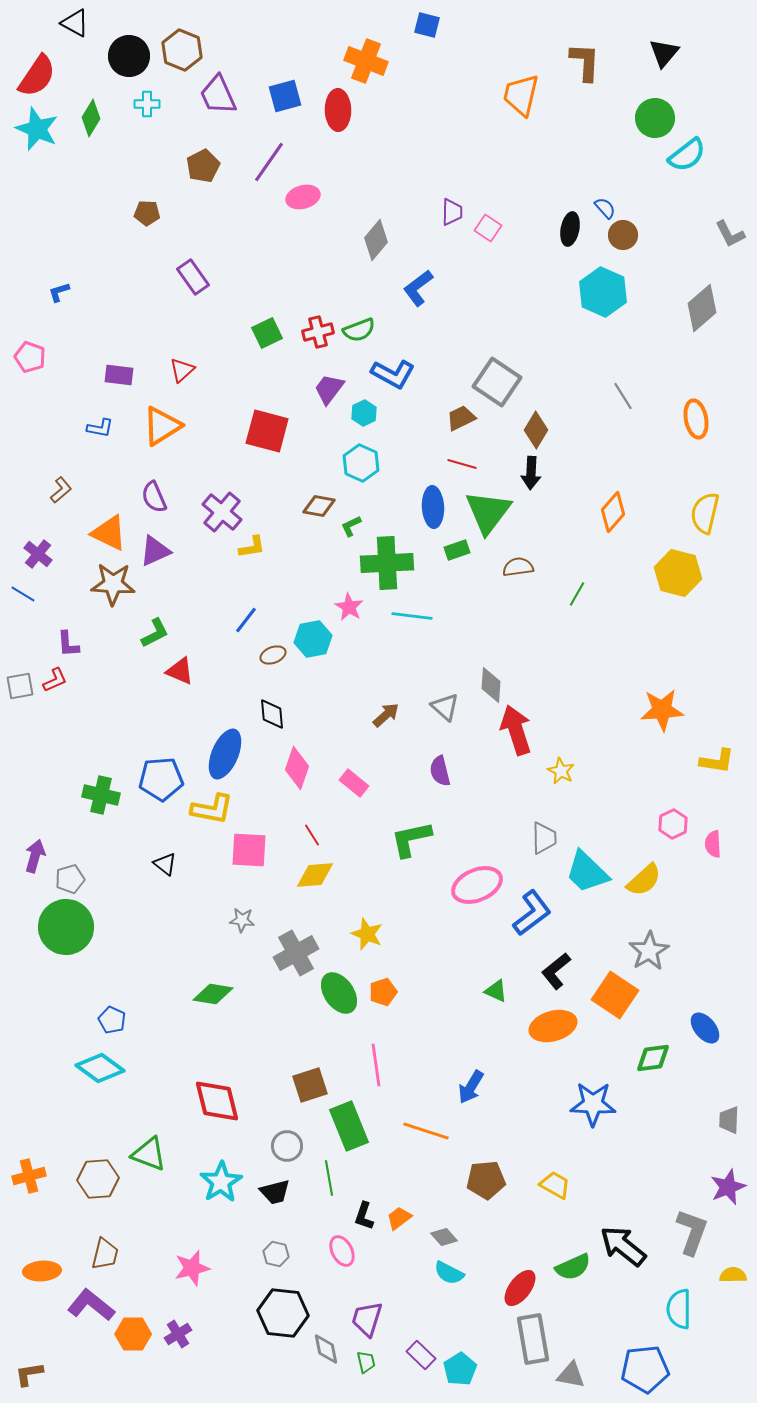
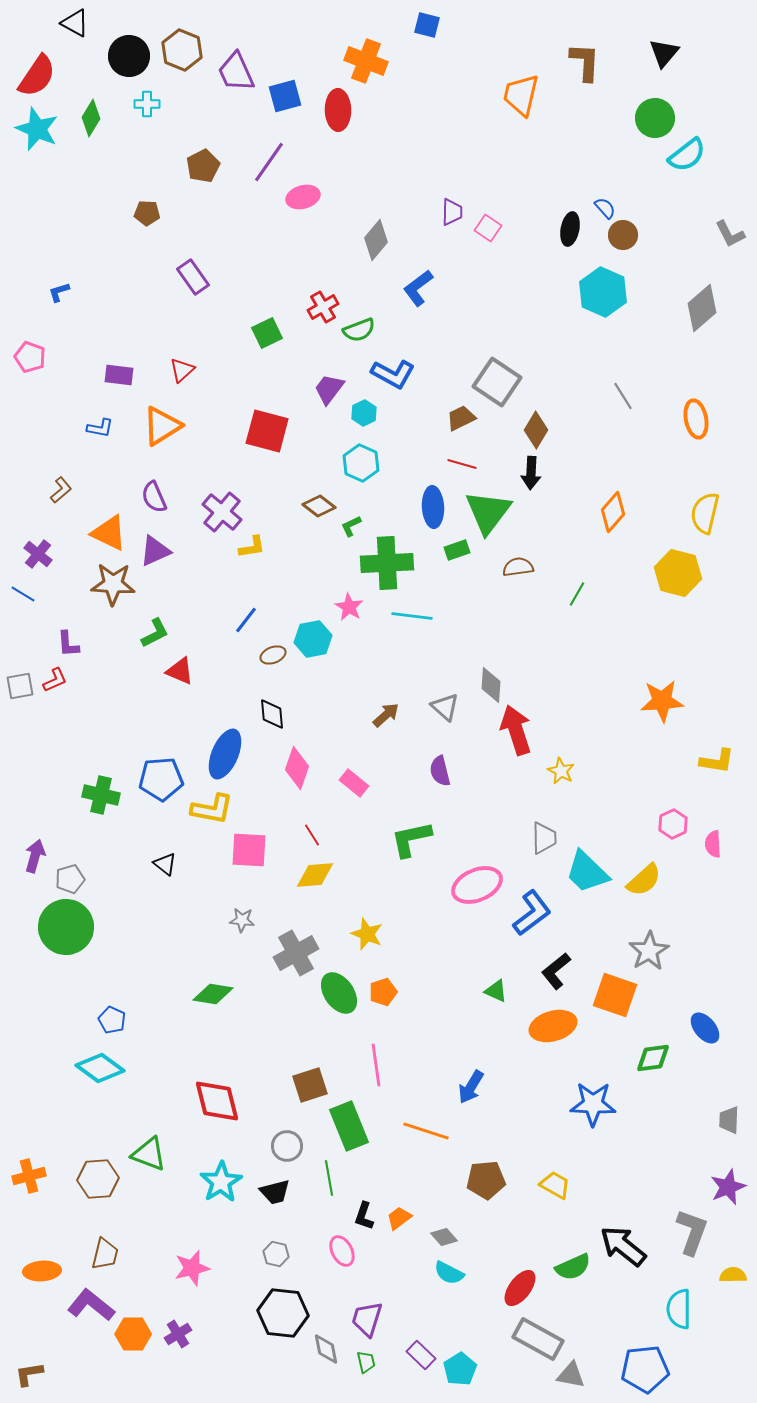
purple trapezoid at (218, 95): moved 18 px right, 23 px up
red cross at (318, 332): moved 5 px right, 25 px up; rotated 16 degrees counterclockwise
brown diamond at (319, 506): rotated 28 degrees clockwise
orange star at (662, 710): moved 9 px up
orange square at (615, 995): rotated 15 degrees counterclockwise
gray rectangle at (533, 1339): moved 5 px right; rotated 51 degrees counterclockwise
